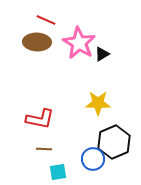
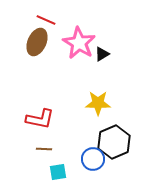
brown ellipse: rotated 68 degrees counterclockwise
